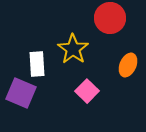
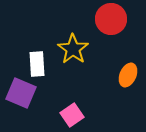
red circle: moved 1 px right, 1 px down
orange ellipse: moved 10 px down
pink square: moved 15 px left, 24 px down; rotated 10 degrees clockwise
